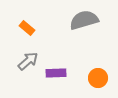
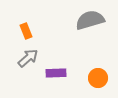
gray semicircle: moved 6 px right
orange rectangle: moved 1 px left, 3 px down; rotated 28 degrees clockwise
gray arrow: moved 3 px up
